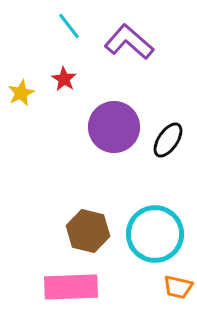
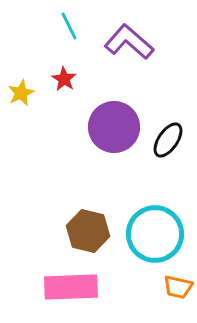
cyan line: rotated 12 degrees clockwise
